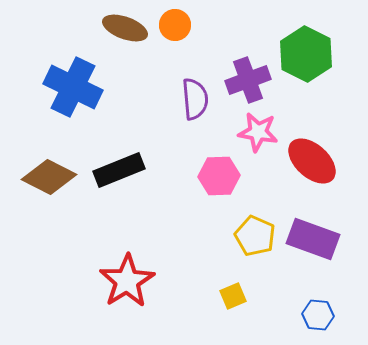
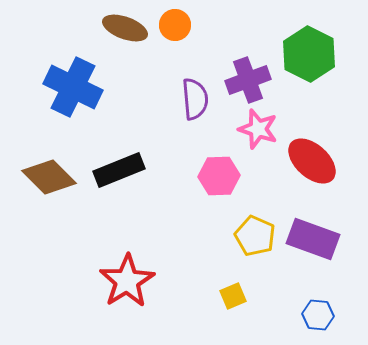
green hexagon: moved 3 px right
pink star: moved 3 px up; rotated 9 degrees clockwise
brown diamond: rotated 18 degrees clockwise
